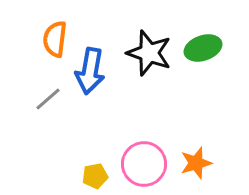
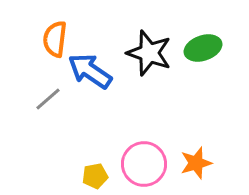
blue arrow: rotated 114 degrees clockwise
